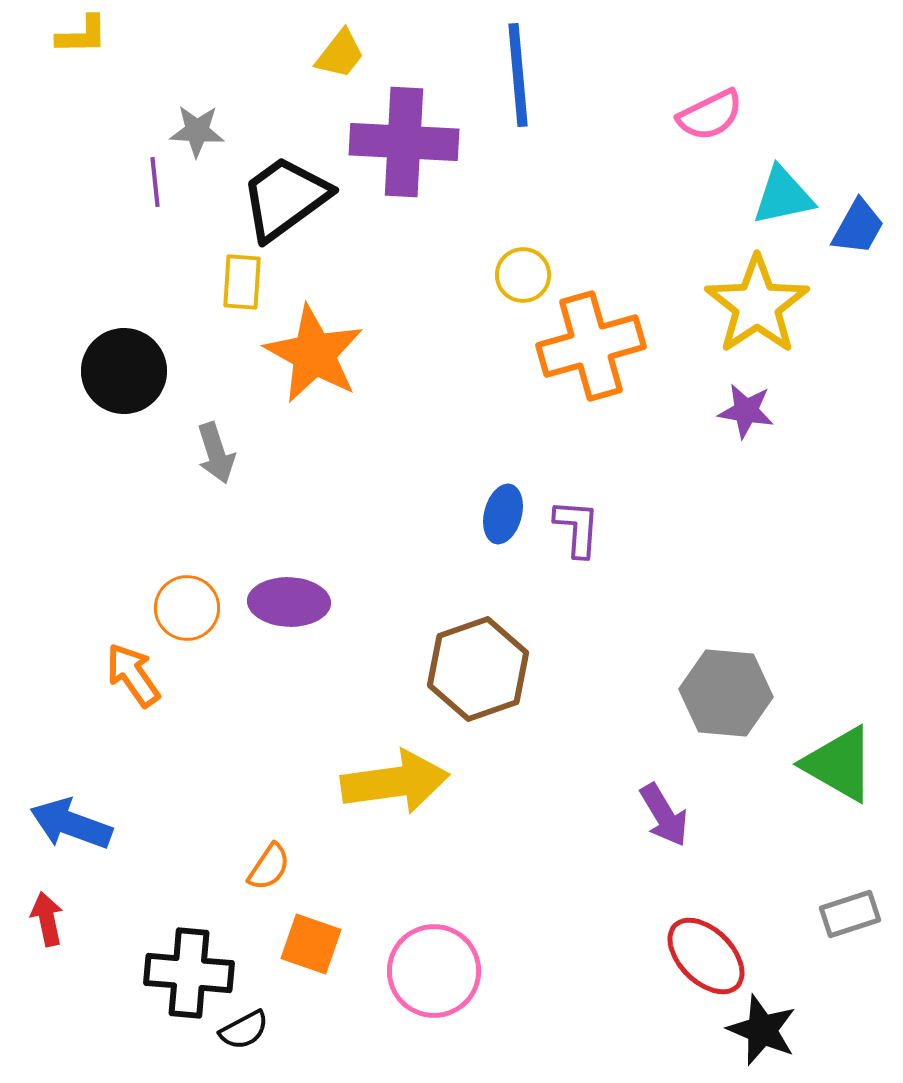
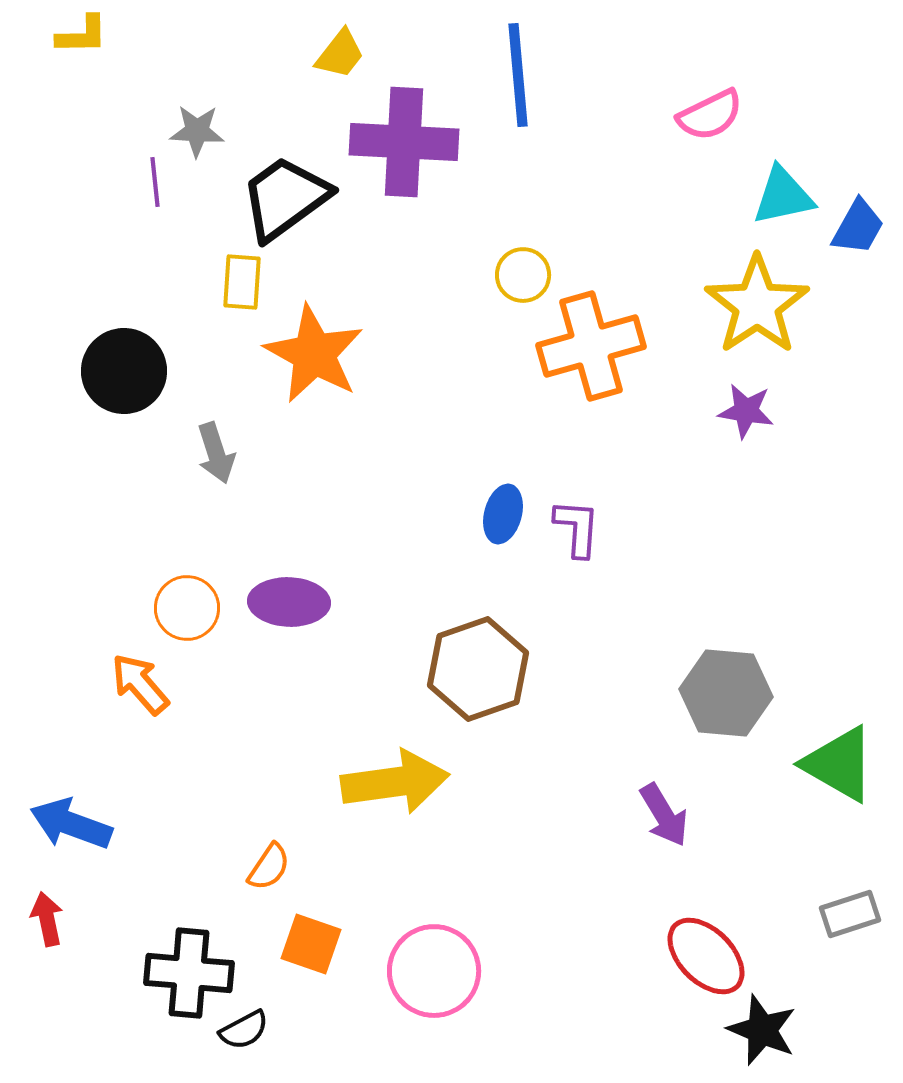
orange arrow: moved 7 px right, 9 px down; rotated 6 degrees counterclockwise
